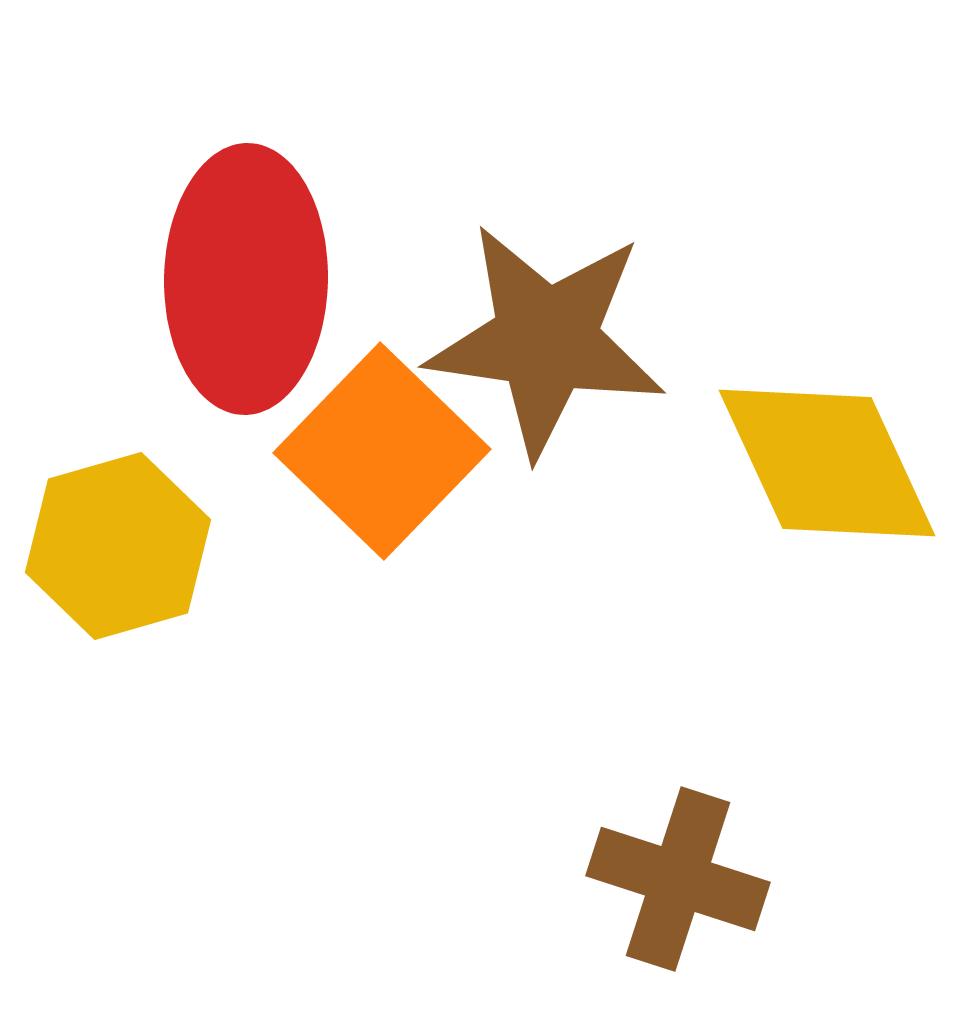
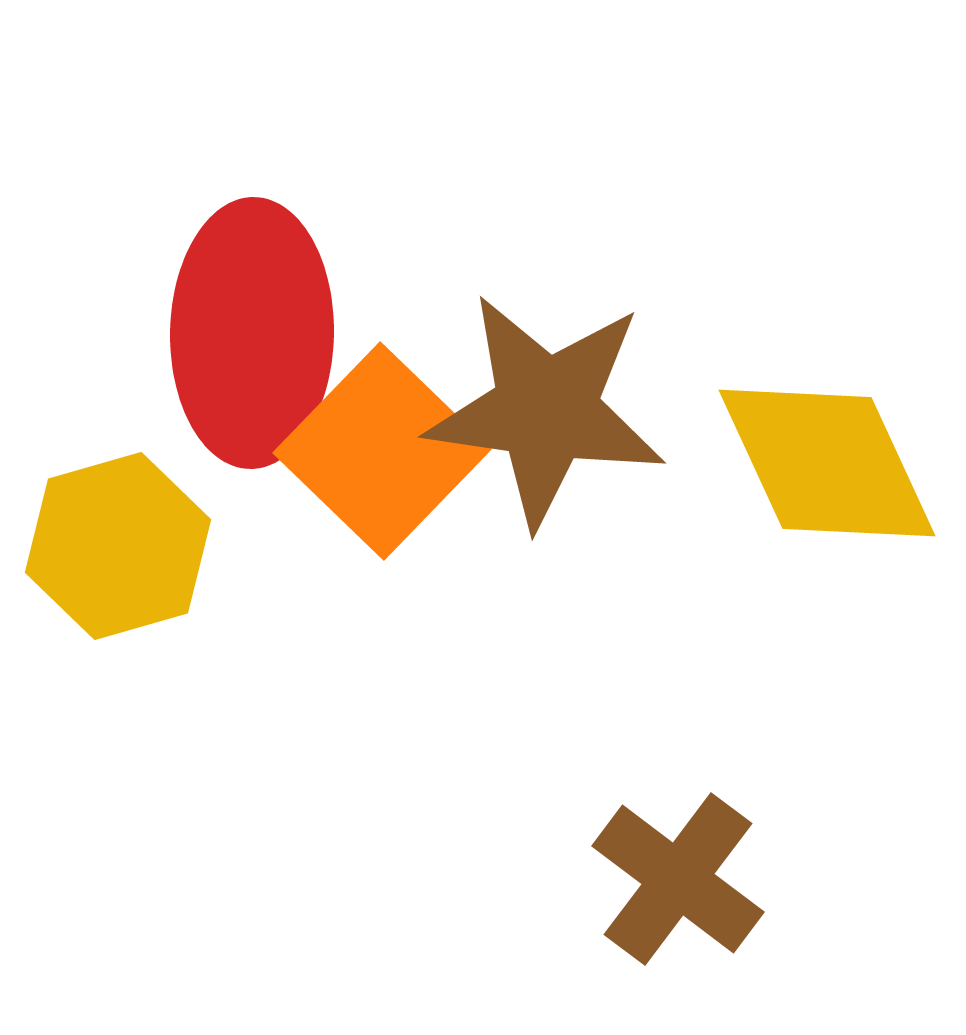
red ellipse: moved 6 px right, 54 px down
brown star: moved 70 px down
brown cross: rotated 19 degrees clockwise
